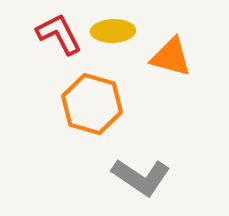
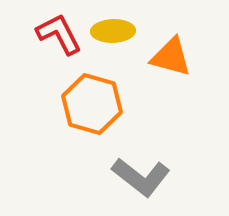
gray L-shape: rotated 4 degrees clockwise
